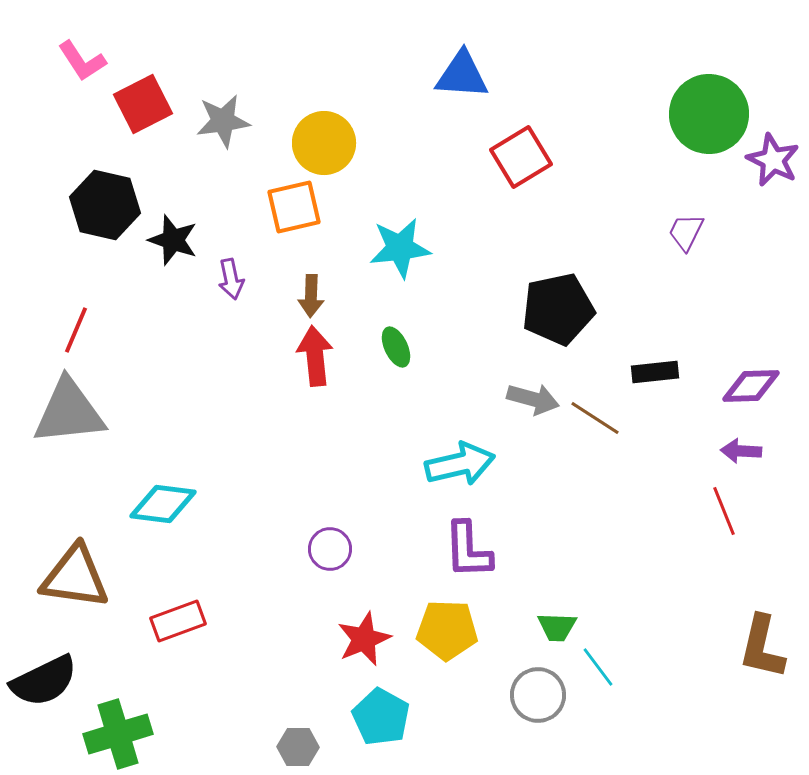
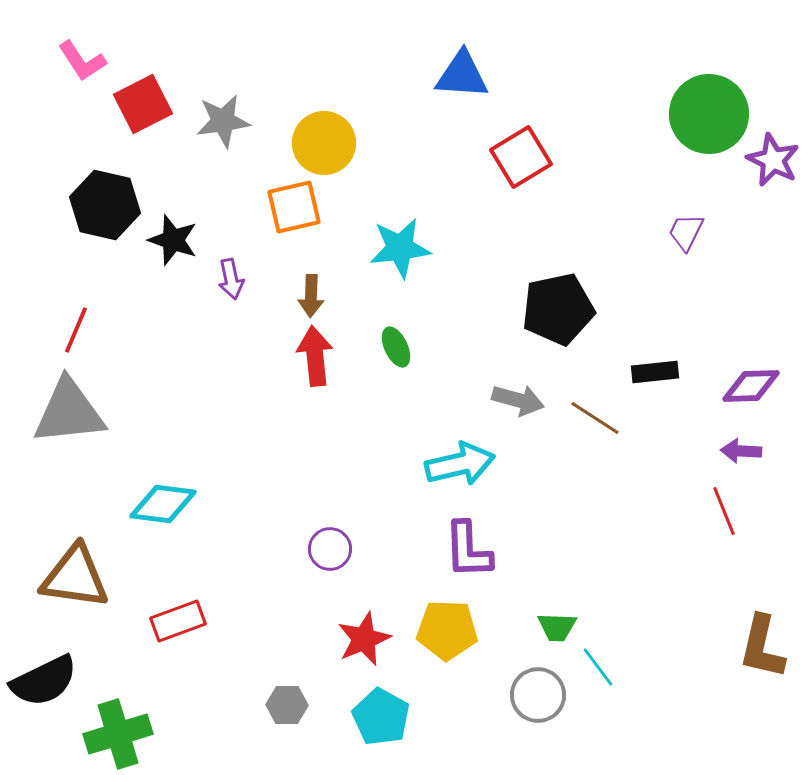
gray arrow at (533, 399): moved 15 px left, 1 px down
gray hexagon at (298, 747): moved 11 px left, 42 px up
